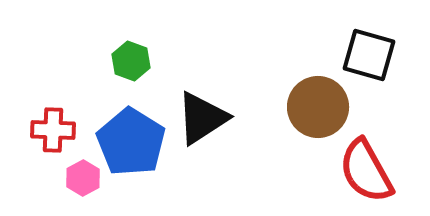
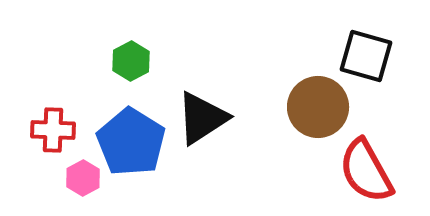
black square: moved 3 px left, 1 px down
green hexagon: rotated 12 degrees clockwise
